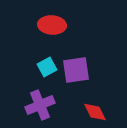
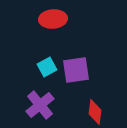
red ellipse: moved 1 px right, 6 px up; rotated 8 degrees counterclockwise
purple cross: rotated 16 degrees counterclockwise
red diamond: rotated 35 degrees clockwise
